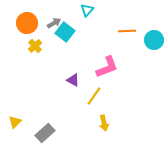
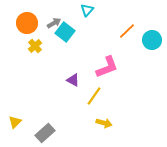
orange line: rotated 42 degrees counterclockwise
cyan circle: moved 2 px left
yellow arrow: rotated 63 degrees counterclockwise
